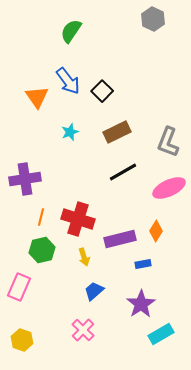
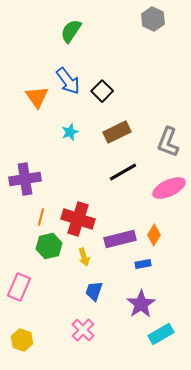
orange diamond: moved 2 px left, 4 px down
green hexagon: moved 7 px right, 4 px up
blue trapezoid: rotated 30 degrees counterclockwise
